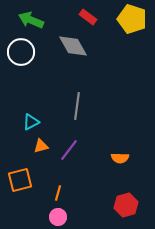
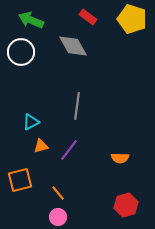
orange line: rotated 56 degrees counterclockwise
